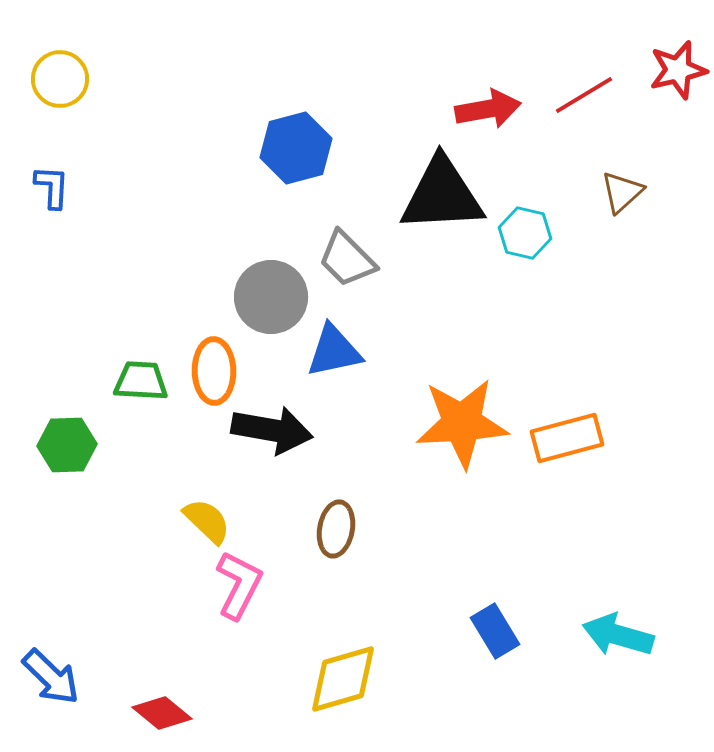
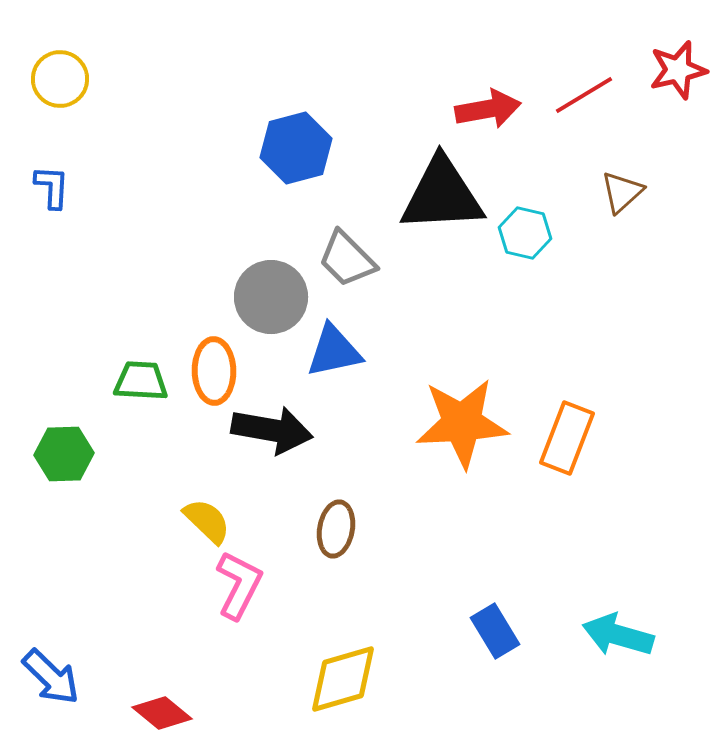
orange rectangle: rotated 54 degrees counterclockwise
green hexagon: moved 3 px left, 9 px down
